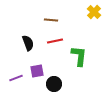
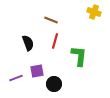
yellow cross: rotated 24 degrees counterclockwise
brown line: rotated 16 degrees clockwise
red line: rotated 63 degrees counterclockwise
